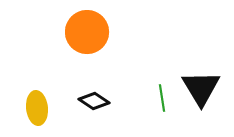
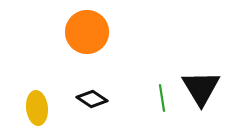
black diamond: moved 2 px left, 2 px up
